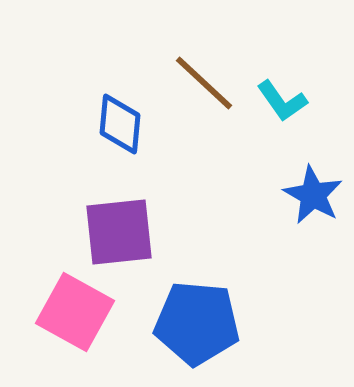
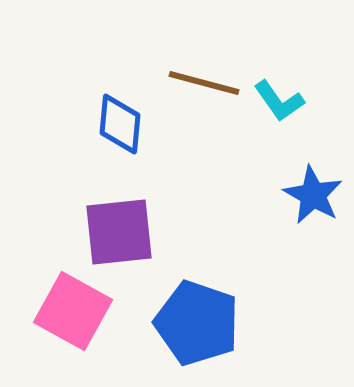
brown line: rotated 28 degrees counterclockwise
cyan L-shape: moved 3 px left
pink square: moved 2 px left, 1 px up
blue pentagon: rotated 14 degrees clockwise
